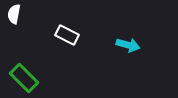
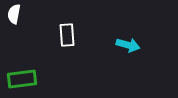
white rectangle: rotated 60 degrees clockwise
green rectangle: moved 2 px left, 1 px down; rotated 52 degrees counterclockwise
